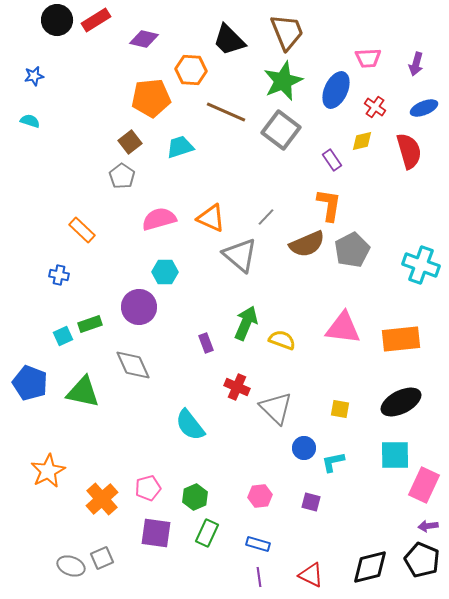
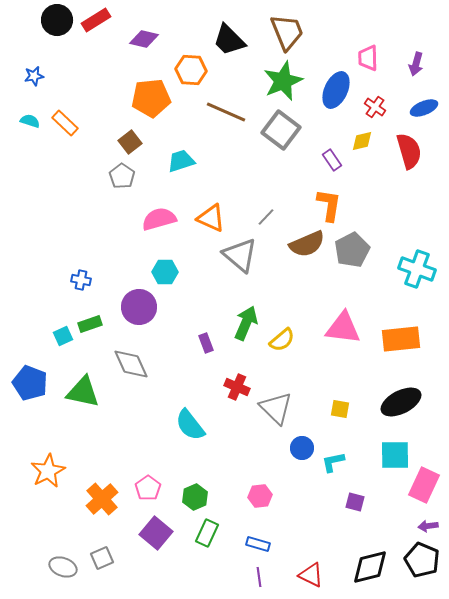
pink trapezoid at (368, 58): rotated 92 degrees clockwise
cyan trapezoid at (180, 147): moved 1 px right, 14 px down
orange rectangle at (82, 230): moved 17 px left, 107 px up
cyan cross at (421, 265): moved 4 px left, 4 px down
blue cross at (59, 275): moved 22 px right, 5 px down
yellow semicircle at (282, 340): rotated 120 degrees clockwise
gray diamond at (133, 365): moved 2 px left, 1 px up
blue circle at (304, 448): moved 2 px left
pink pentagon at (148, 488): rotated 20 degrees counterclockwise
purple square at (311, 502): moved 44 px right
purple square at (156, 533): rotated 32 degrees clockwise
gray ellipse at (71, 566): moved 8 px left, 1 px down
